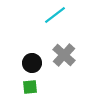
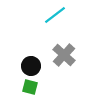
black circle: moved 1 px left, 3 px down
green square: rotated 21 degrees clockwise
